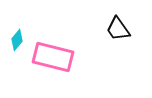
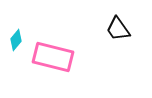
cyan diamond: moved 1 px left
